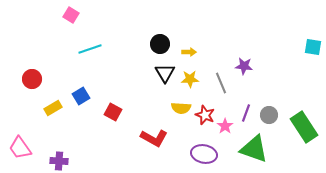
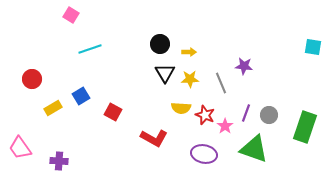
green rectangle: moved 1 px right; rotated 52 degrees clockwise
